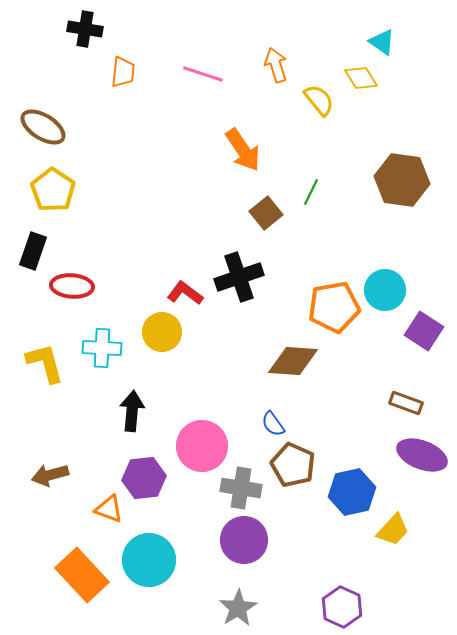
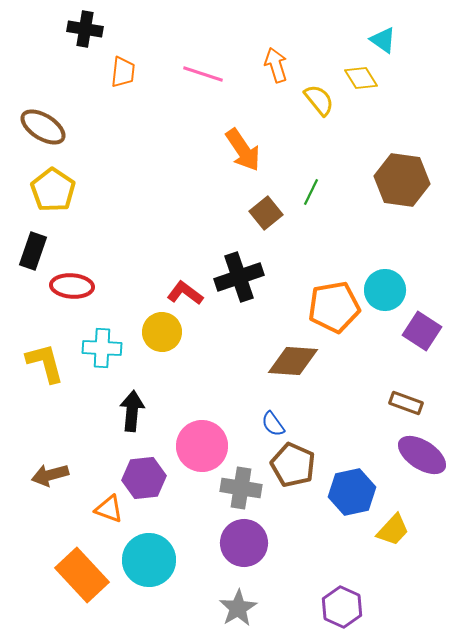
cyan triangle at (382, 42): moved 1 px right, 2 px up
purple square at (424, 331): moved 2 px left
purple ellipse at (422, 455): rotated 12 degrees clockwise
purple circle at (244, 540): moved 3 px down
